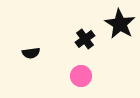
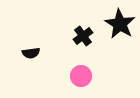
black cross: moved 2 px left, 3 px up
